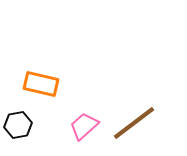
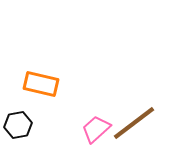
pink trapezoid: moved 12 px right, 3 px down
